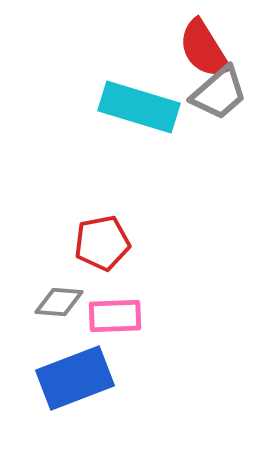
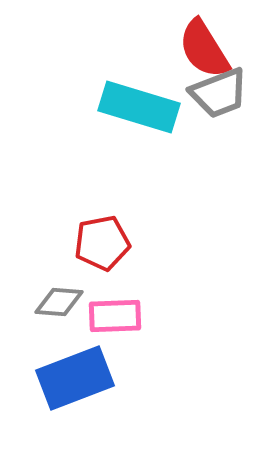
gray trapezoid: rotated 20 degrees clockwise
